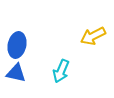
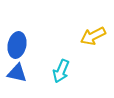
blue triangle: moved 1 px right
